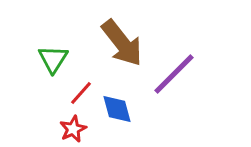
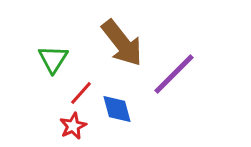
red star: moved 3 px up
